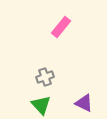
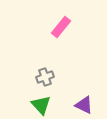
purple triangle: moved 2 px down
